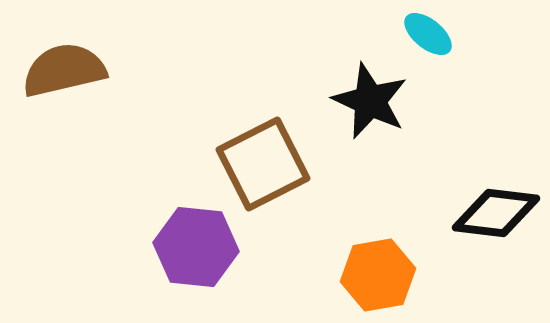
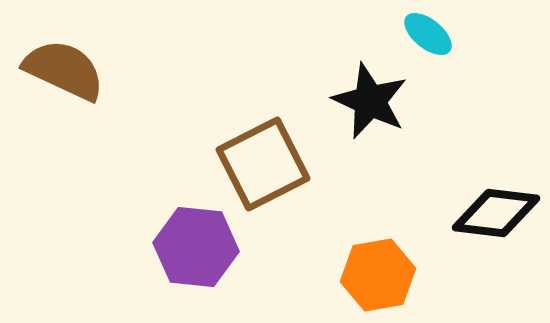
brown semicircle: rotated 38 degrees clockwise
